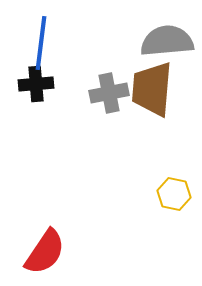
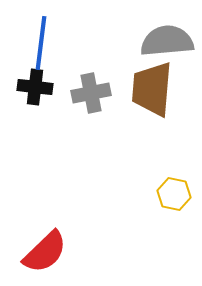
black cross: moved 1 px left, 3 px down; rotated 12 degrees clockwise
gray cross: moved 18 px left
red semicircle: rotated 12 degrees clockwise
